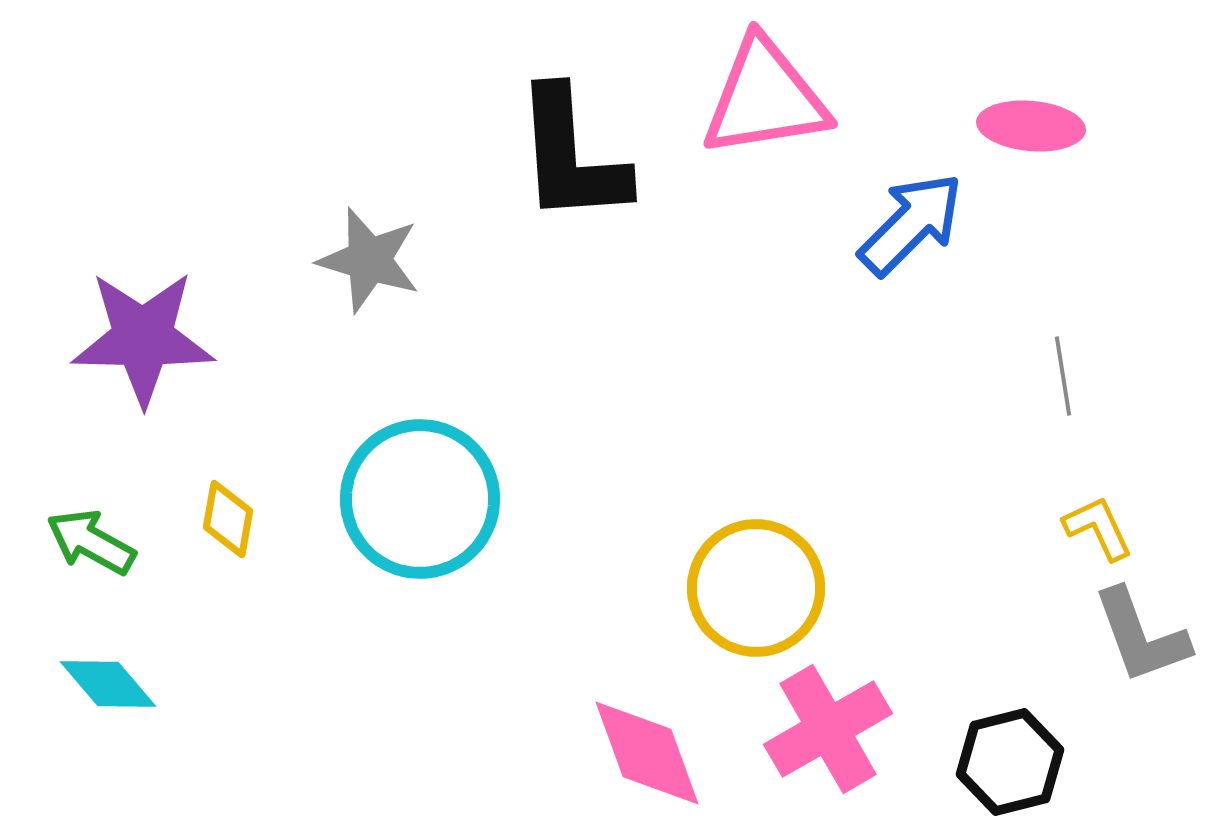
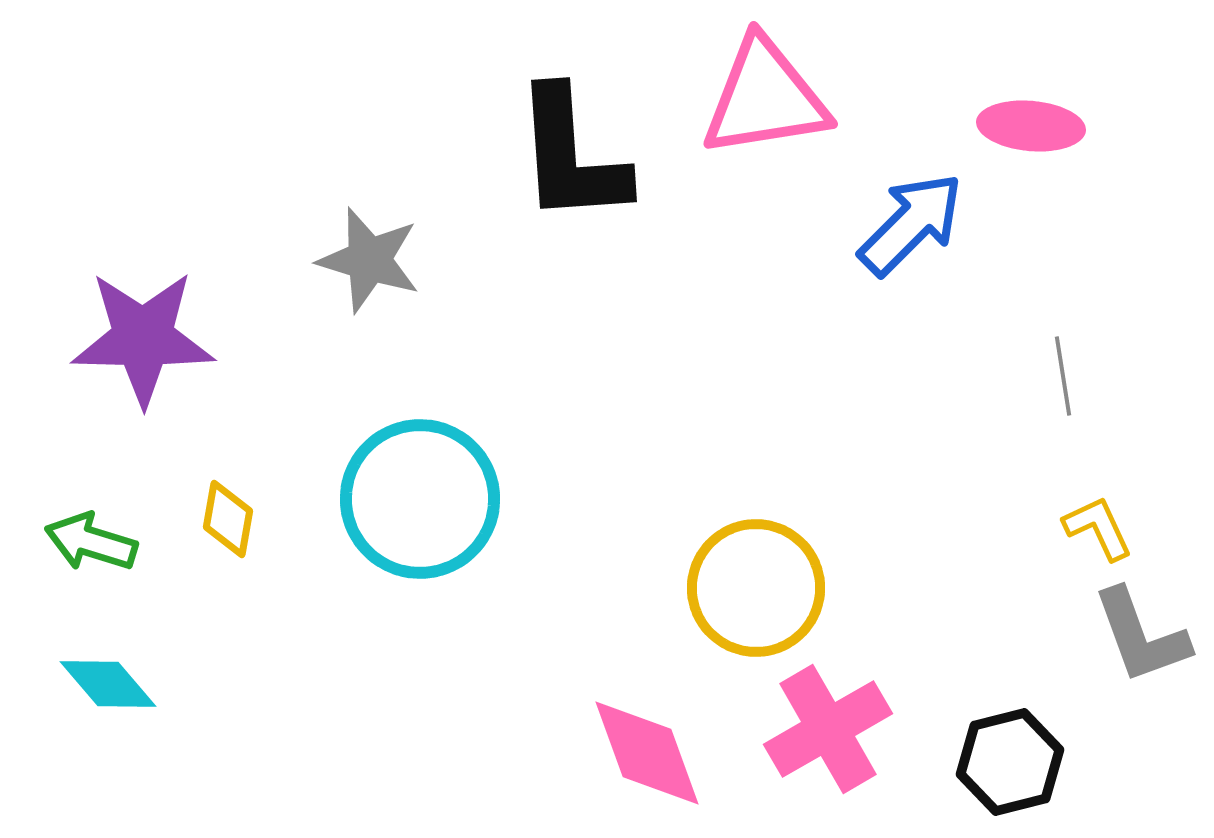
green arrow: rotated 12 degrees counterclockwise
